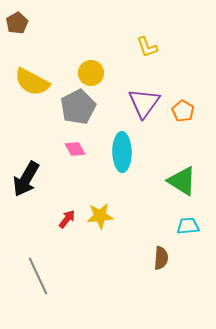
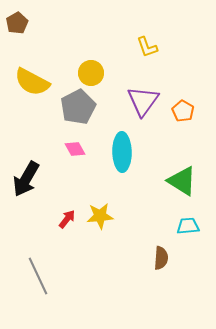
purple triangle: moved 1 px left, 2 px up
